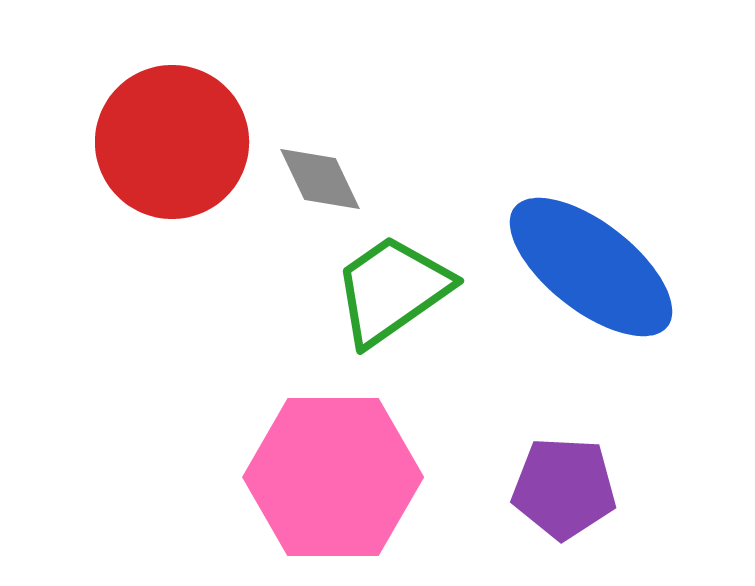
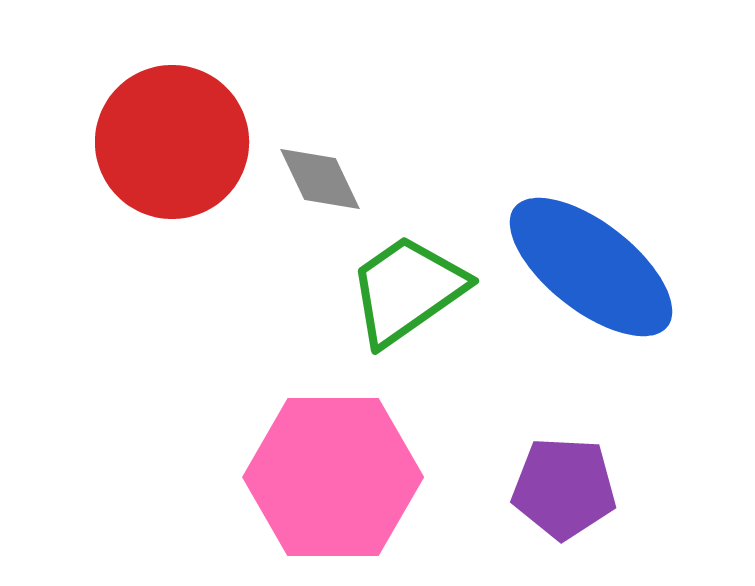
green trapezoid: moved 15 px right
